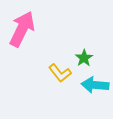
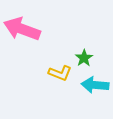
pink arrow: rotated 96 degrees counterclockwise
yellow L-shape: rotated 30 degrees counterclockwise
